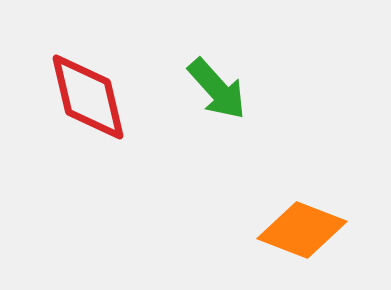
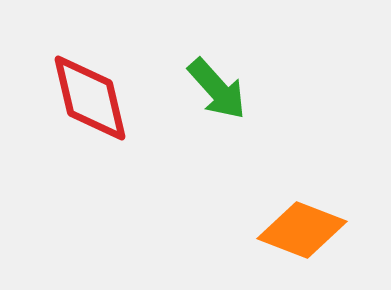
red diamond: moved 2 px right, 1 px down
